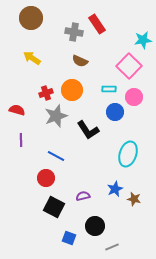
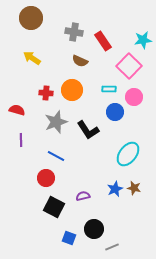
red rectangle: moved 6 px right, 17 px down
red cross: rotated 24 degrees clockwise
gray star: moved 6 px down
cyan ellipse: rotated 20 degrees clockwise
brown star: moved 11 px up
black circle: moved 1 px left, 3 px down
